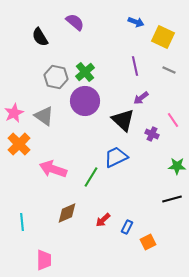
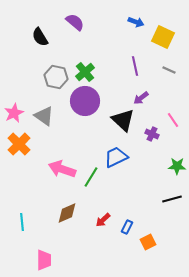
pink arrow: moved 9 px right
